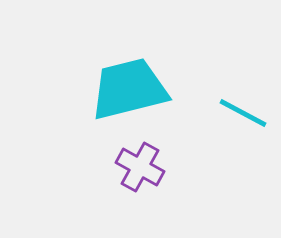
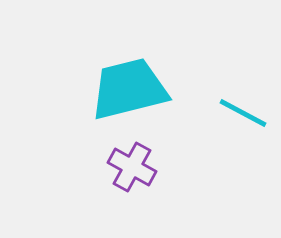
purple cross: moved 8 px left
